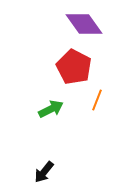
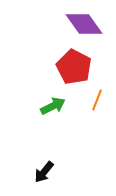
green arrow: moved 2 px right, 3 px up
